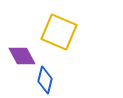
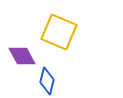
blue diamond: moved 2 px right, 1 px down
